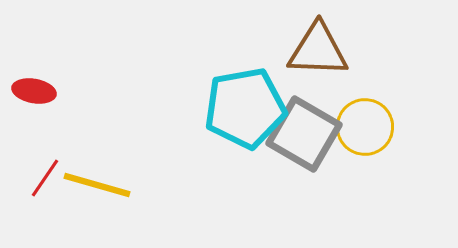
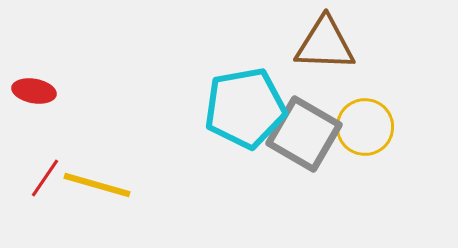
brown triangle: moved 7 px right, 6 px up
